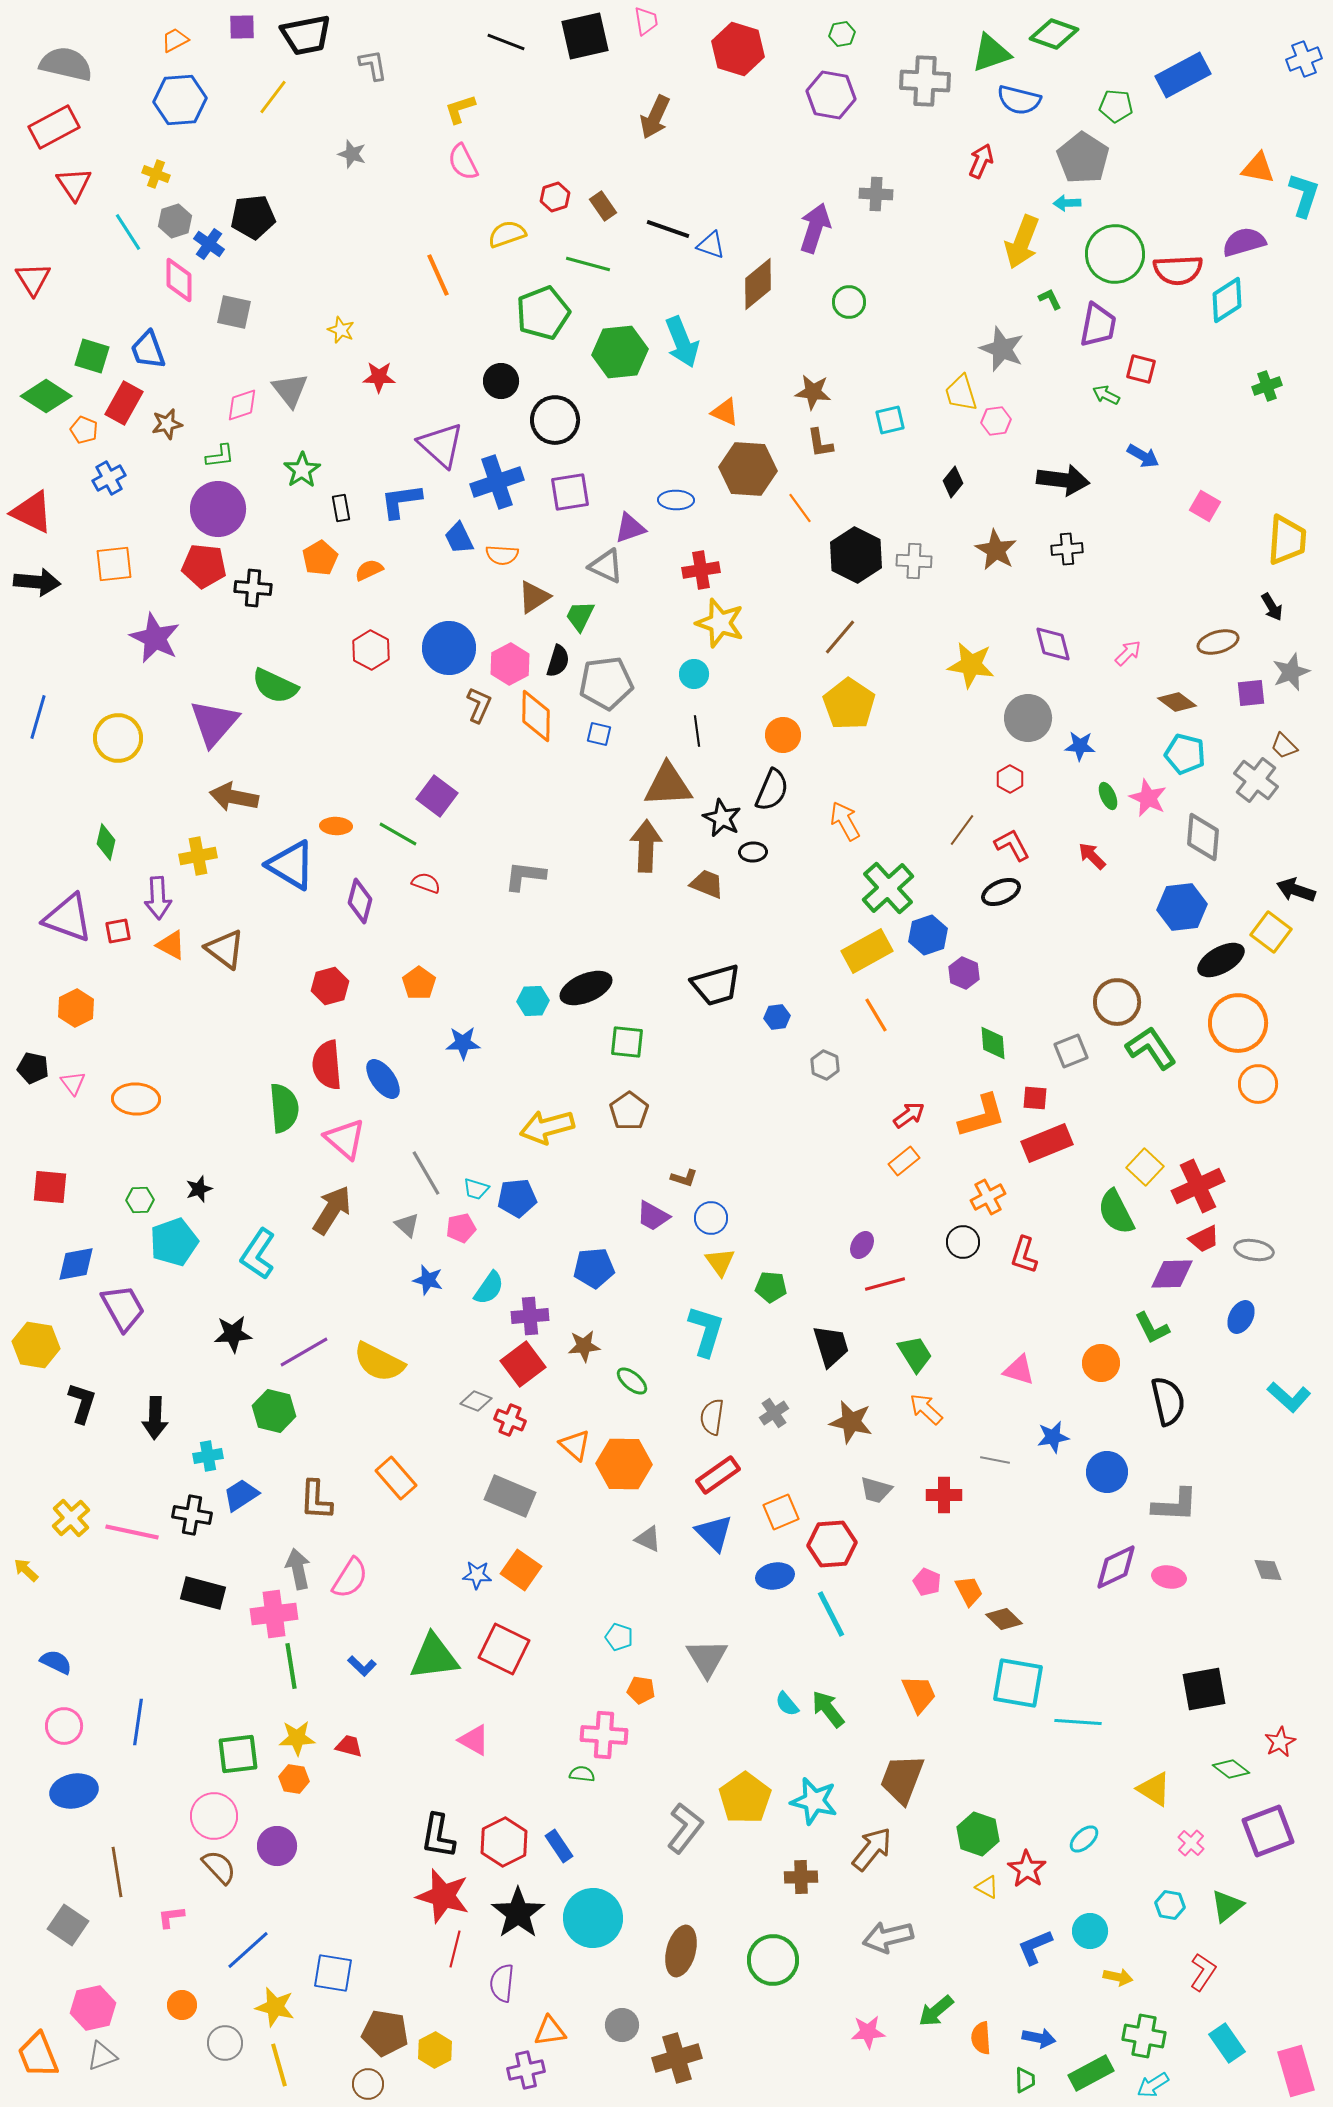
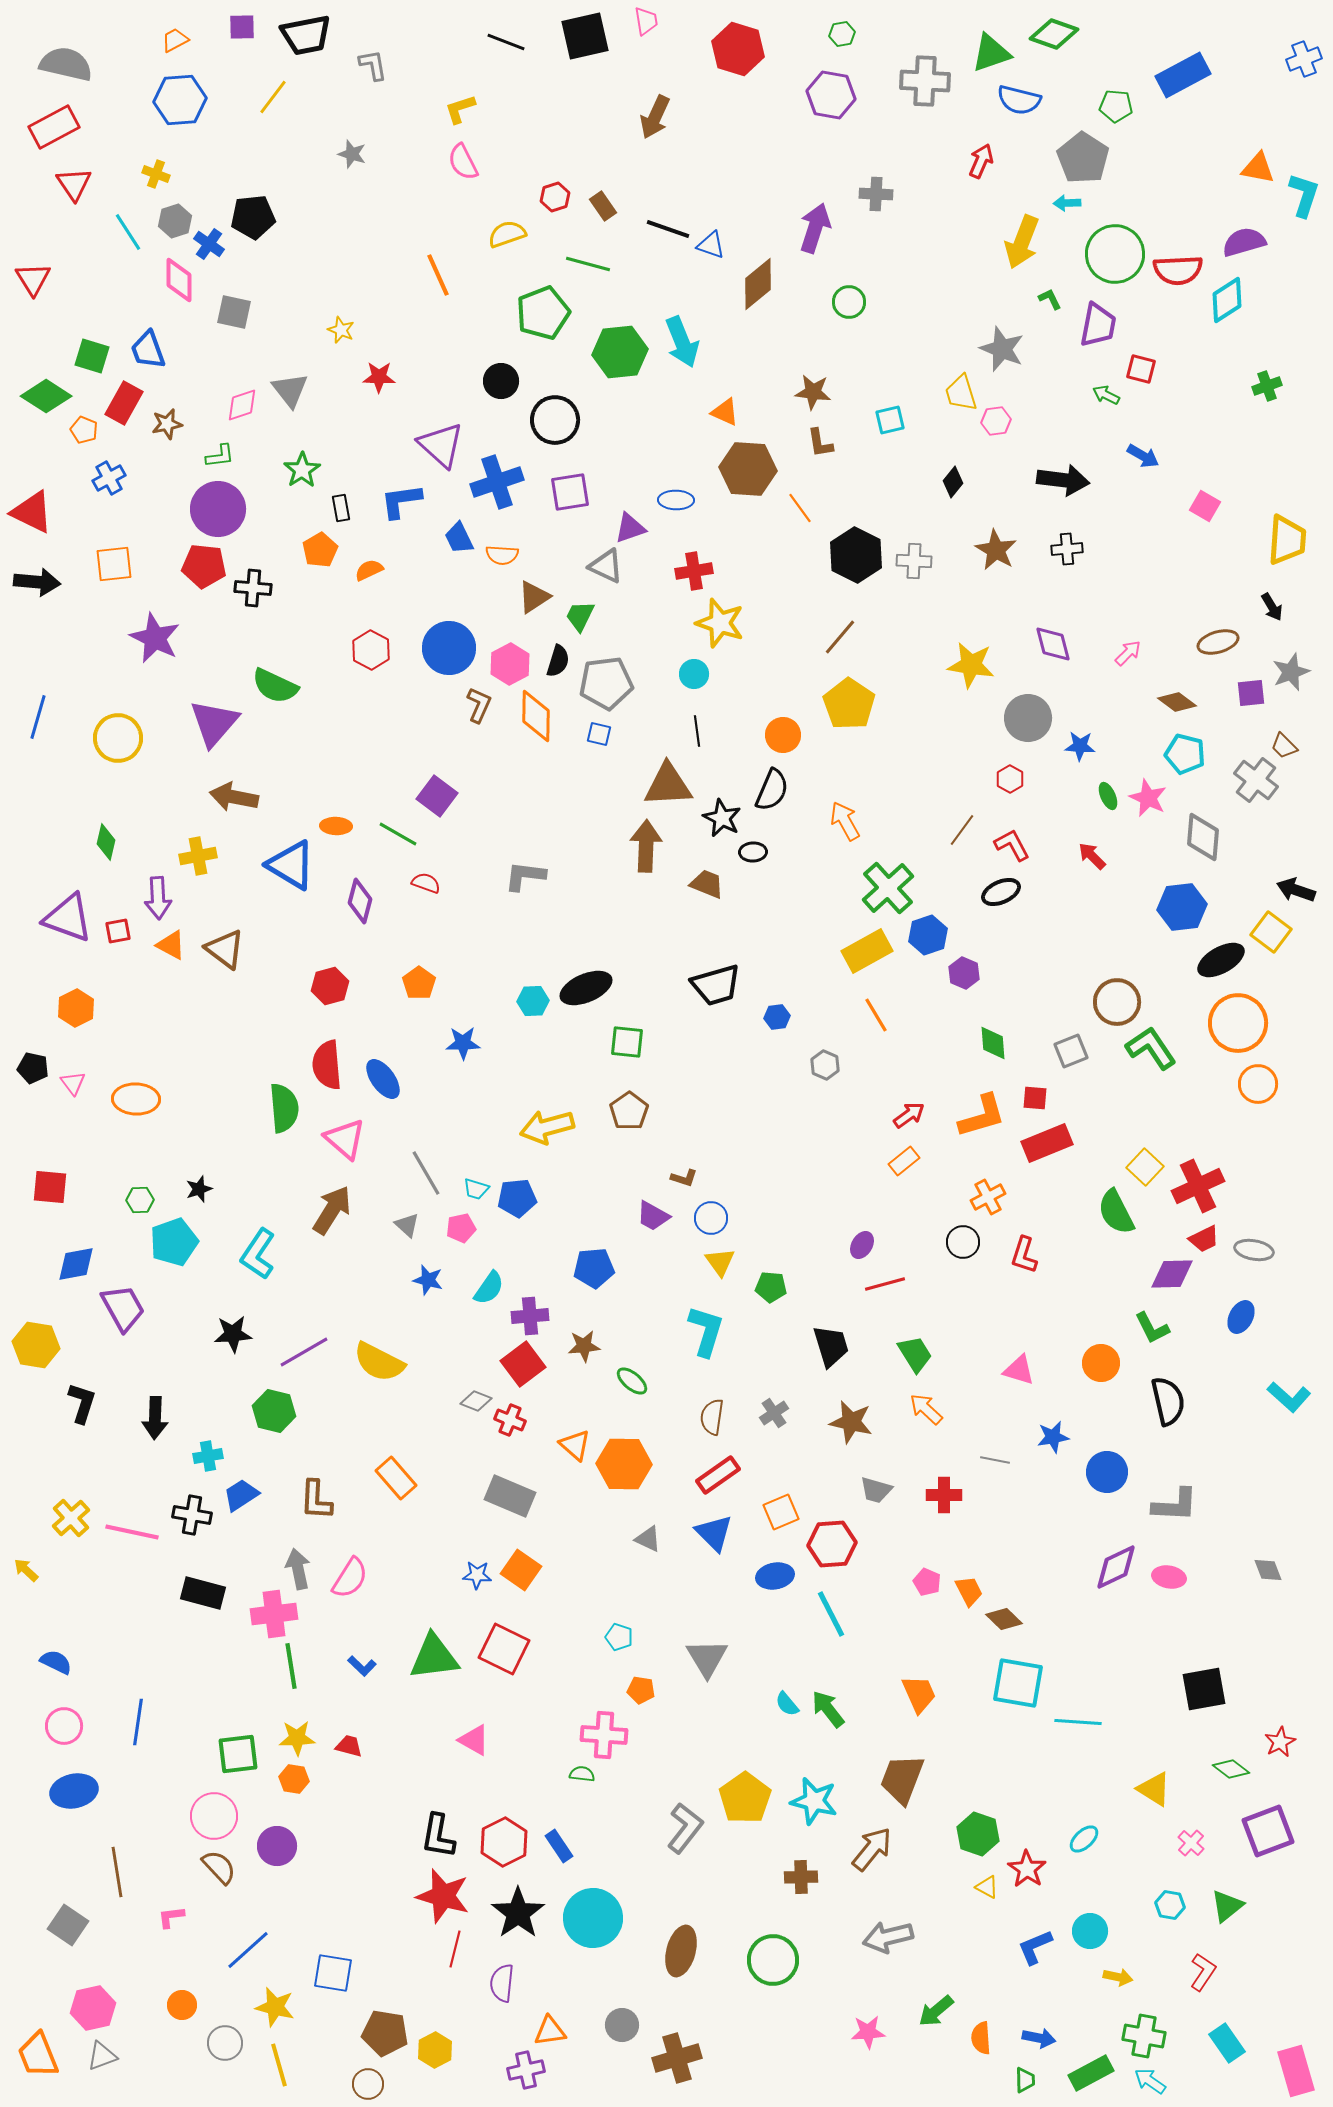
orange pentagon at (320, 558): moved 8 px up
red cross at (701, 570): moved 7 px left, 1 px down
cyan arrow at (1153, 2085): moved 3 px left, 4 px up; rotated 68 degrees clockwise
